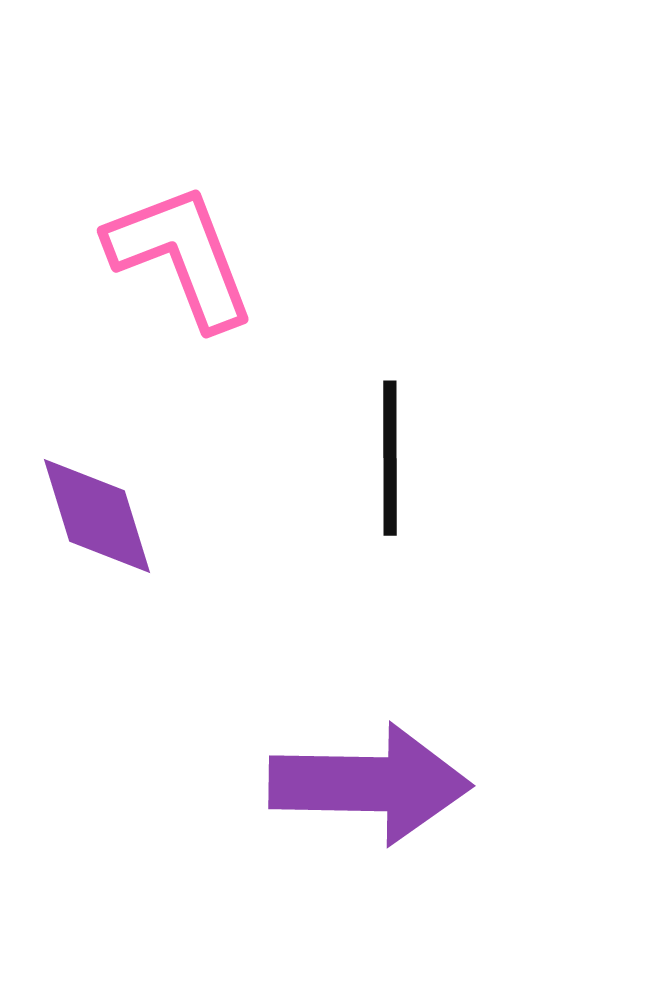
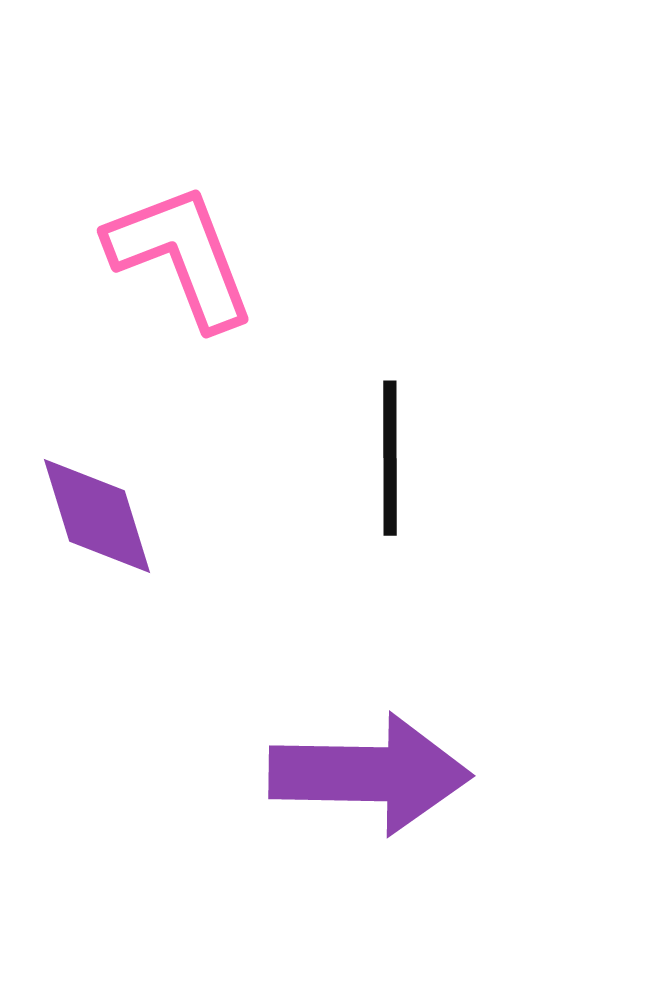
purple arrow: moved 10 px up
